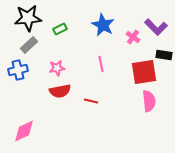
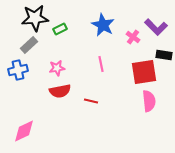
black star: moved 7 px right
